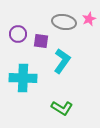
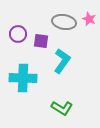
pink star: rotated 24 degrees counterclockwise
